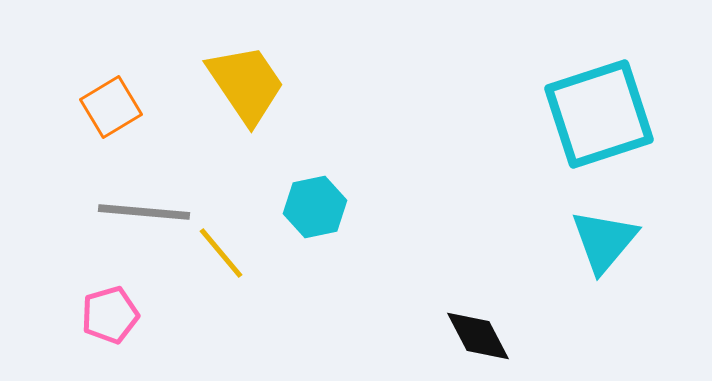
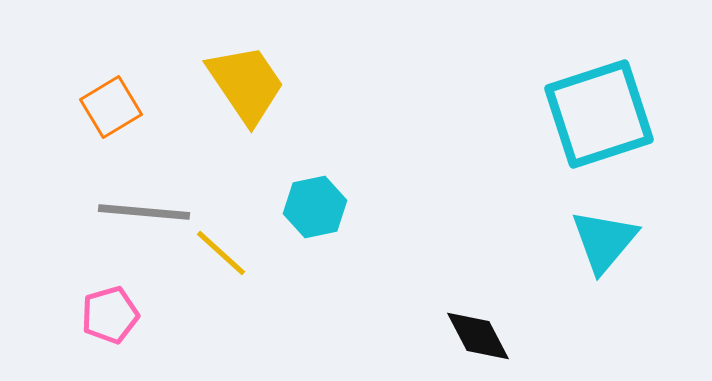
yellow line: rotated 8 degrees counterclockwise
